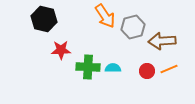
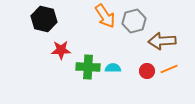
gray hexagon: moved 1 px right, 6 px up
